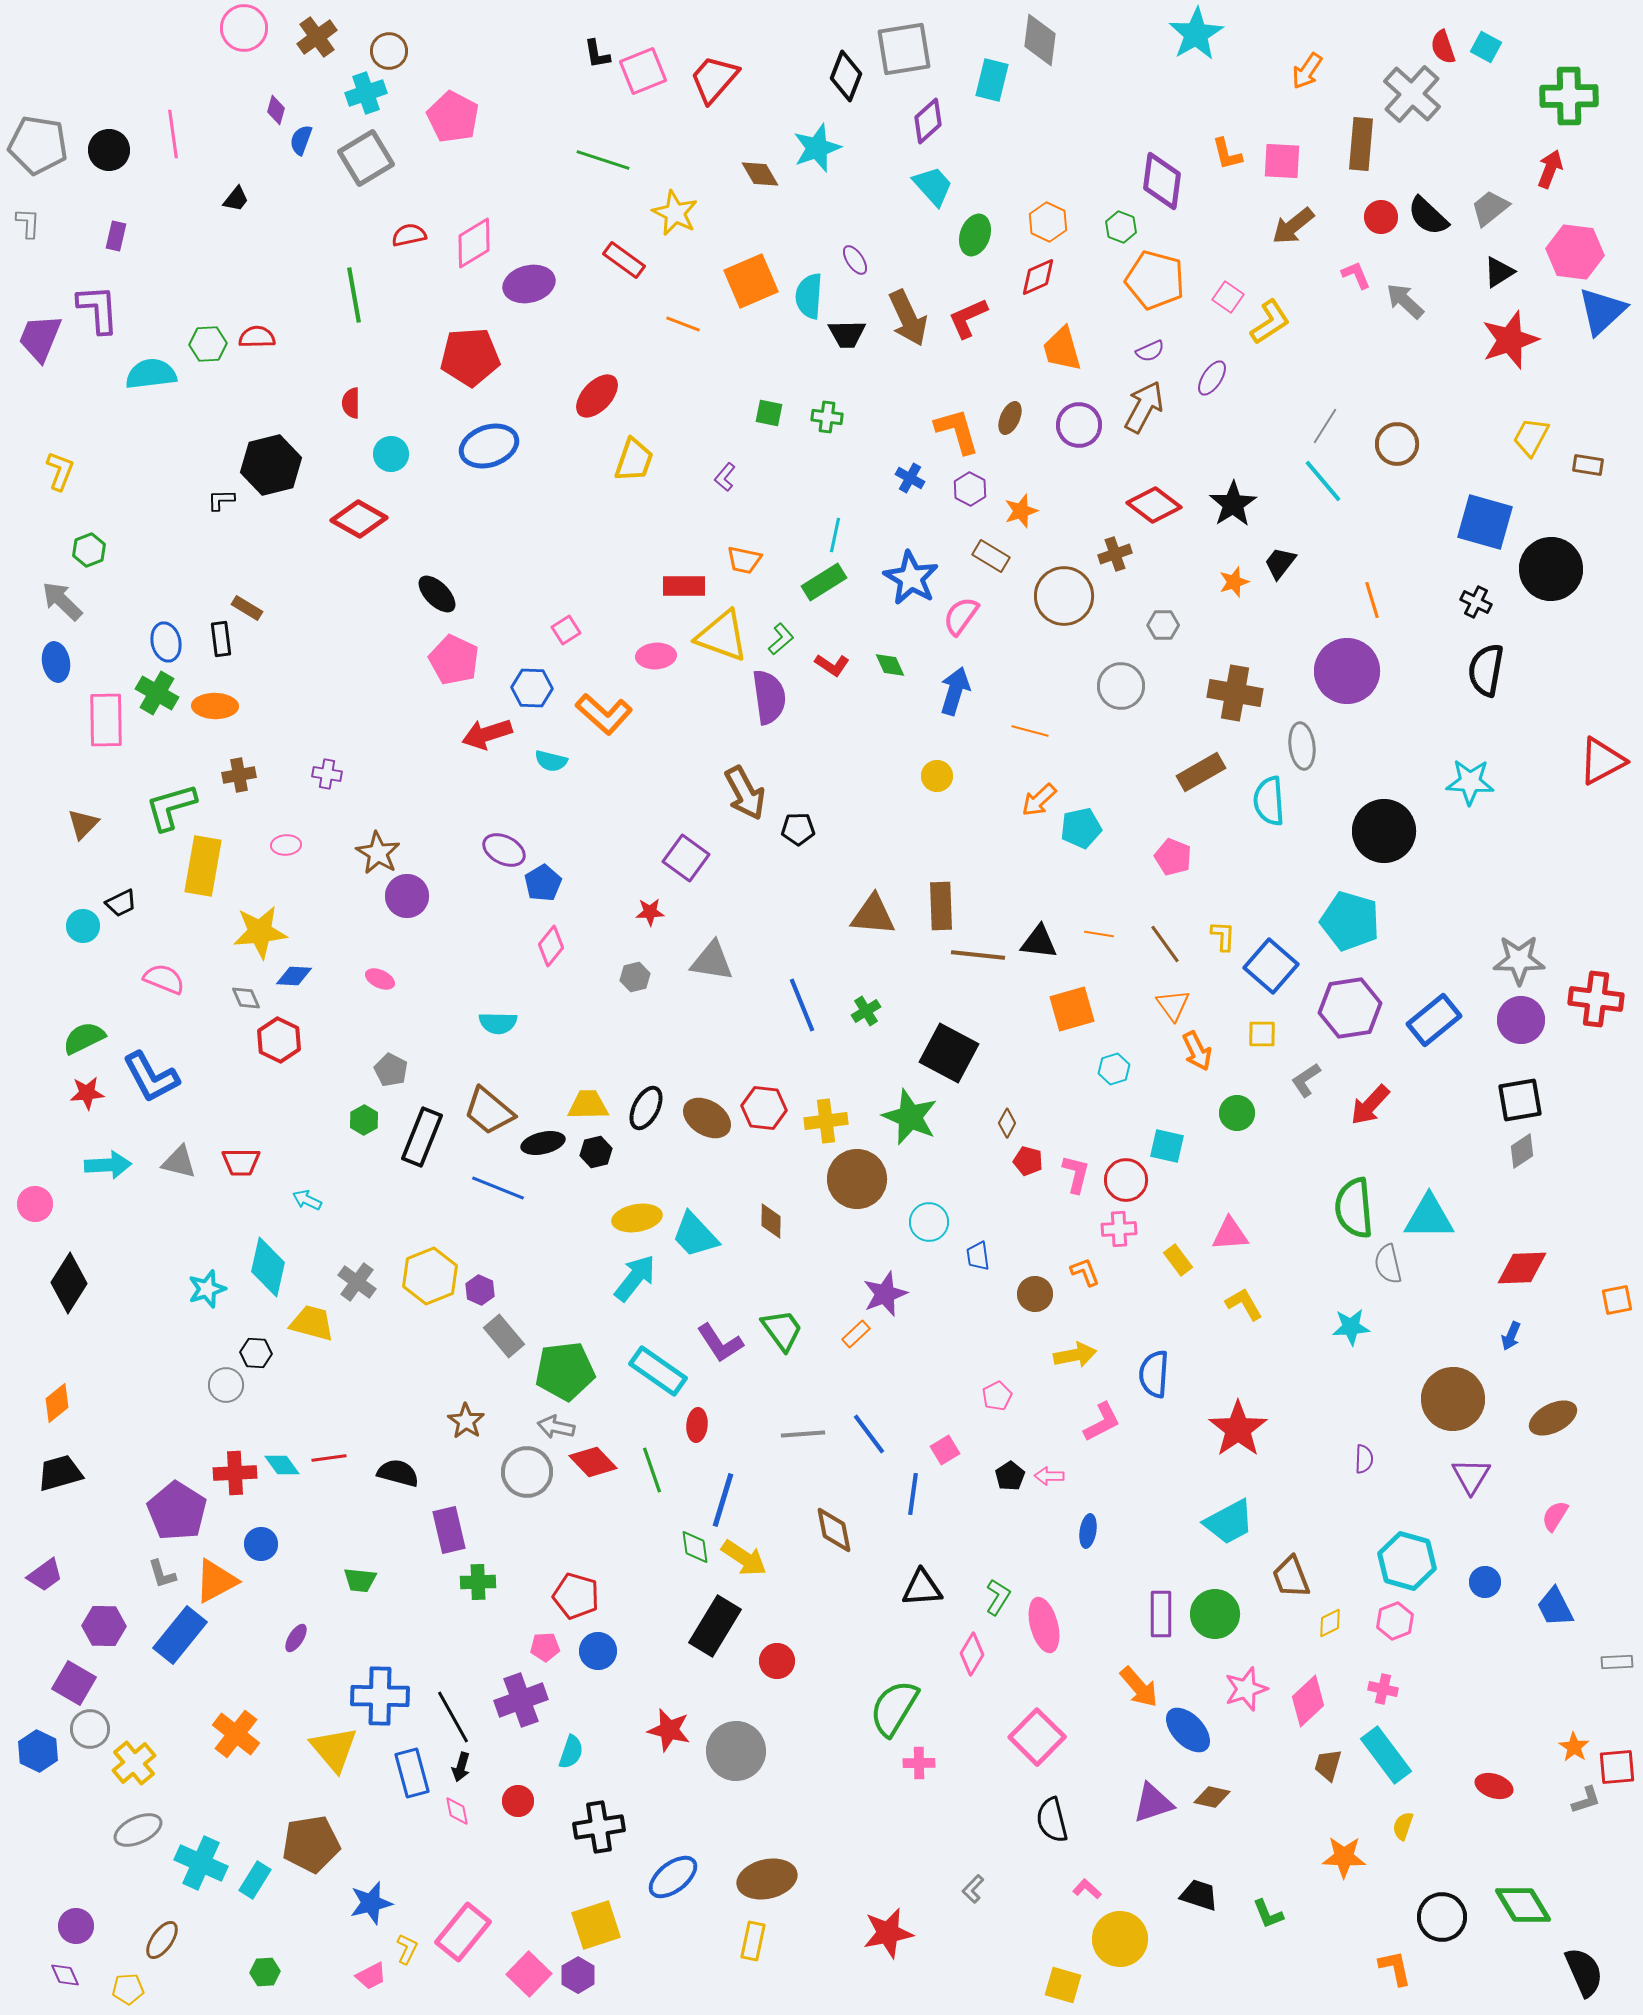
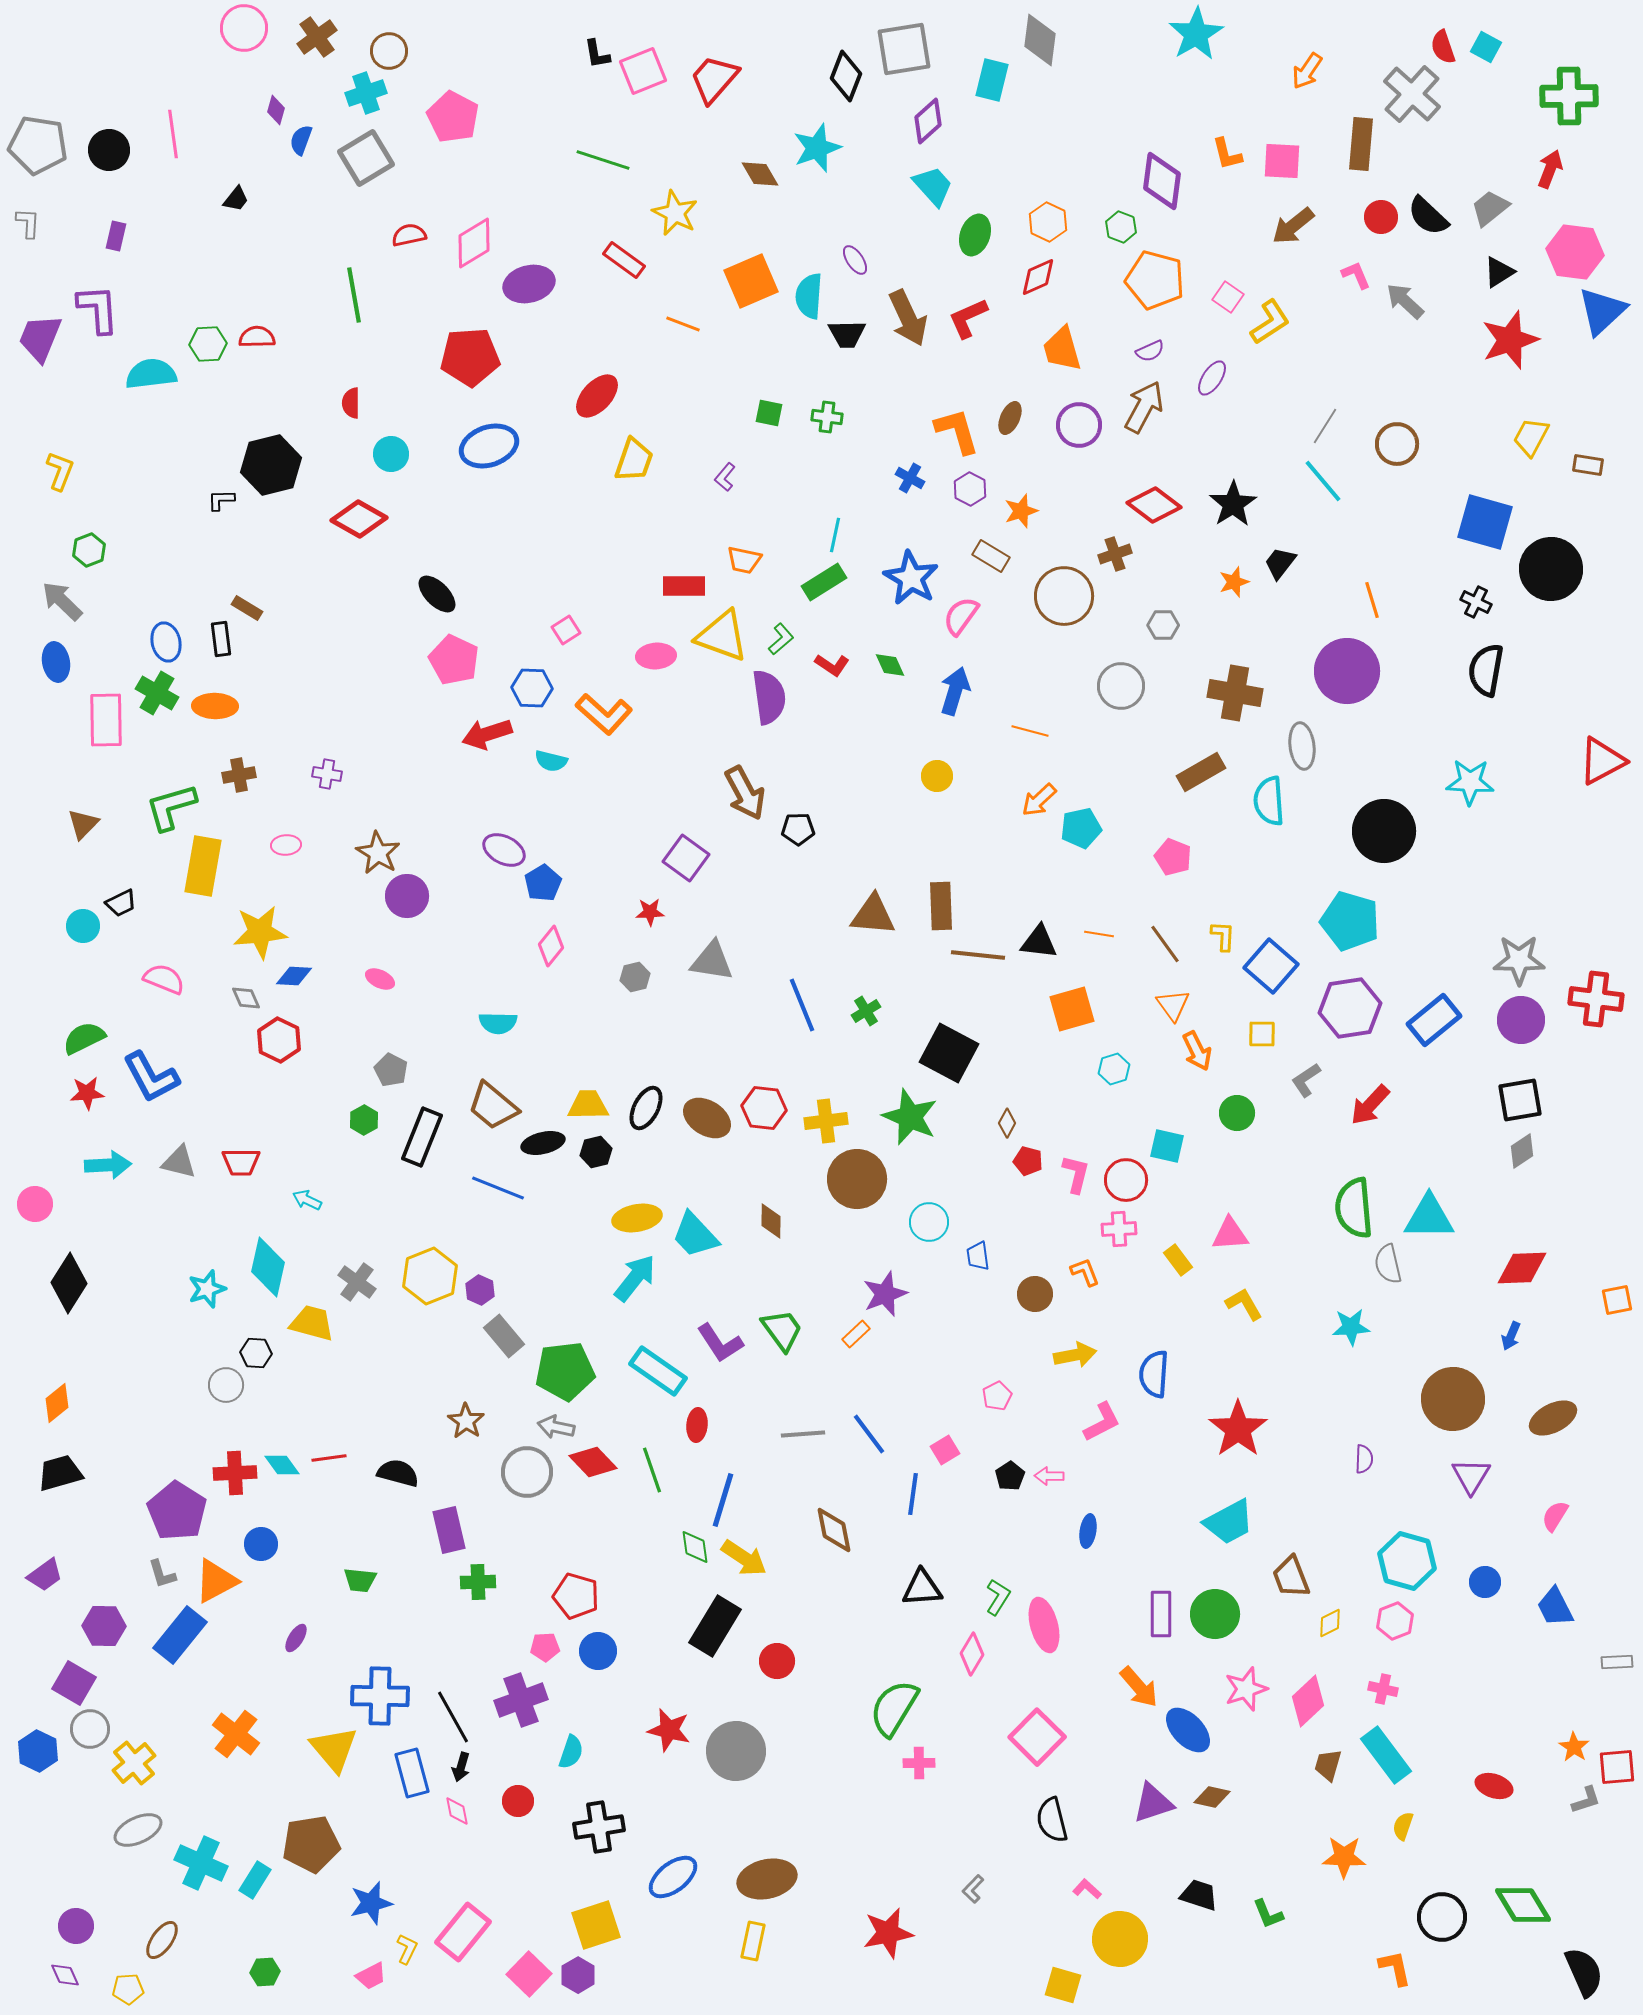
brown trapezoid at (489, 1111): moved 4 px right, 5 px up
